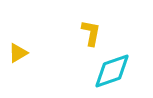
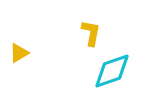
yellow triangle: moved 1 px right
